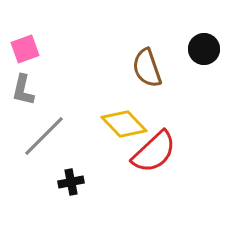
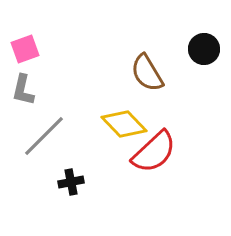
brown semicircle: moved 5 px down; rotated 12 degrees counterclockwise
